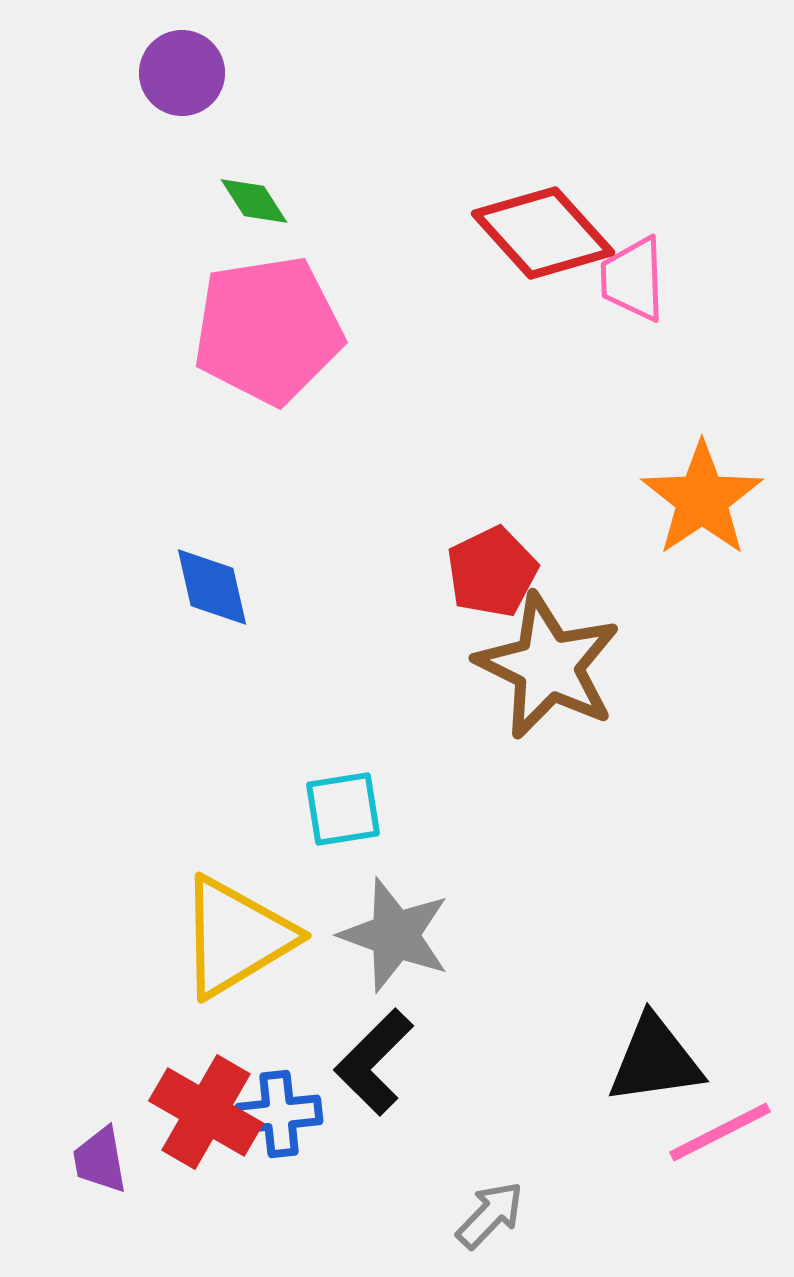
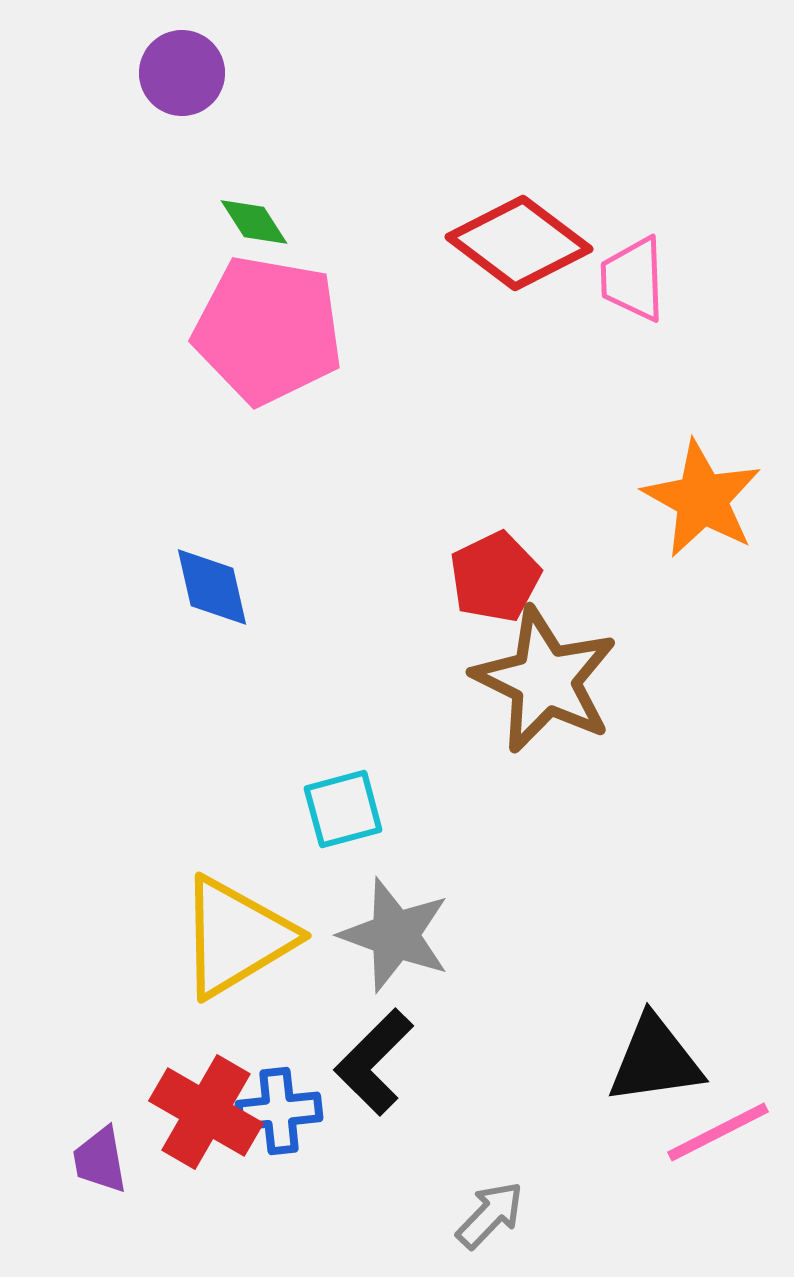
green diamond: moved 21 px down
red diamond: moved 24 px left, 10 px down; rotated 11 degrees counterclockwise
pink pentagon: rotated 19 degrees clockwise
orange star: rotated 9 degrees counterclockwise
red pentagon: moved 3 px right, 5 px down
brown star: moved 3 px left, 14 px down
cyan square: rotated 6 degrees counterclockwise
blue cross: moved 3 px up
pink line: moved 2 px left
